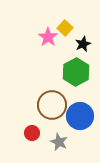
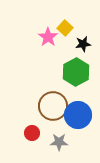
black star: rotated 14 degrees clockwise
brown circle: moved 1 px right, 1 px down
blue circle: moved 2 px left, 1 px up
gray star: rotated 24 degrees counterclockwise
